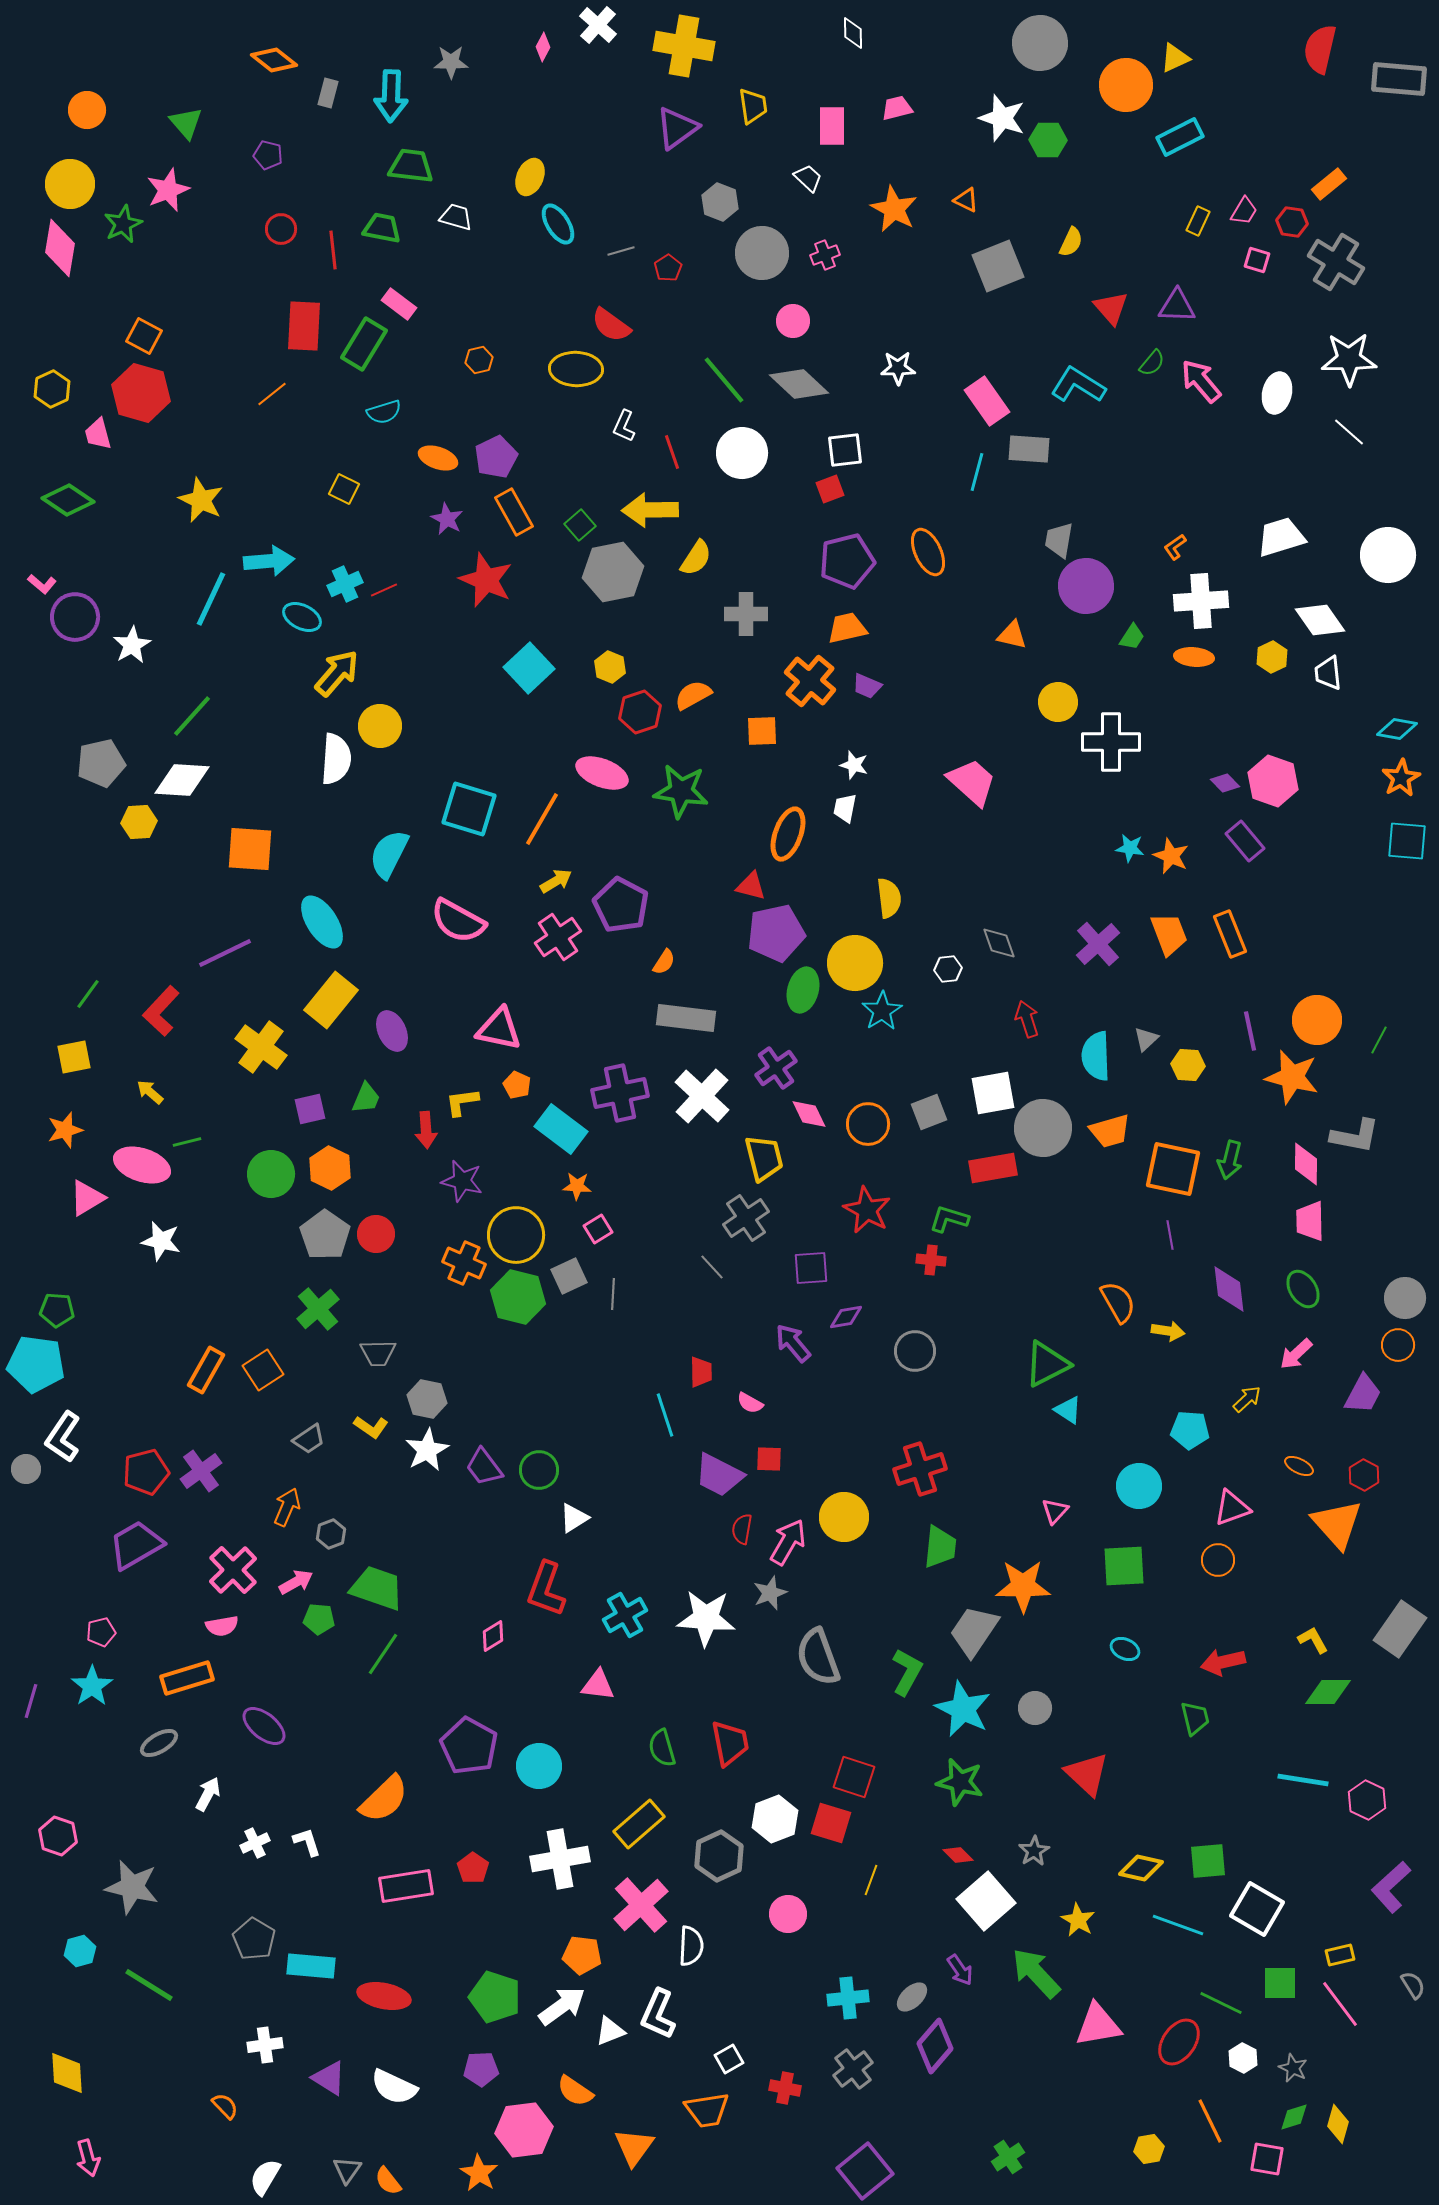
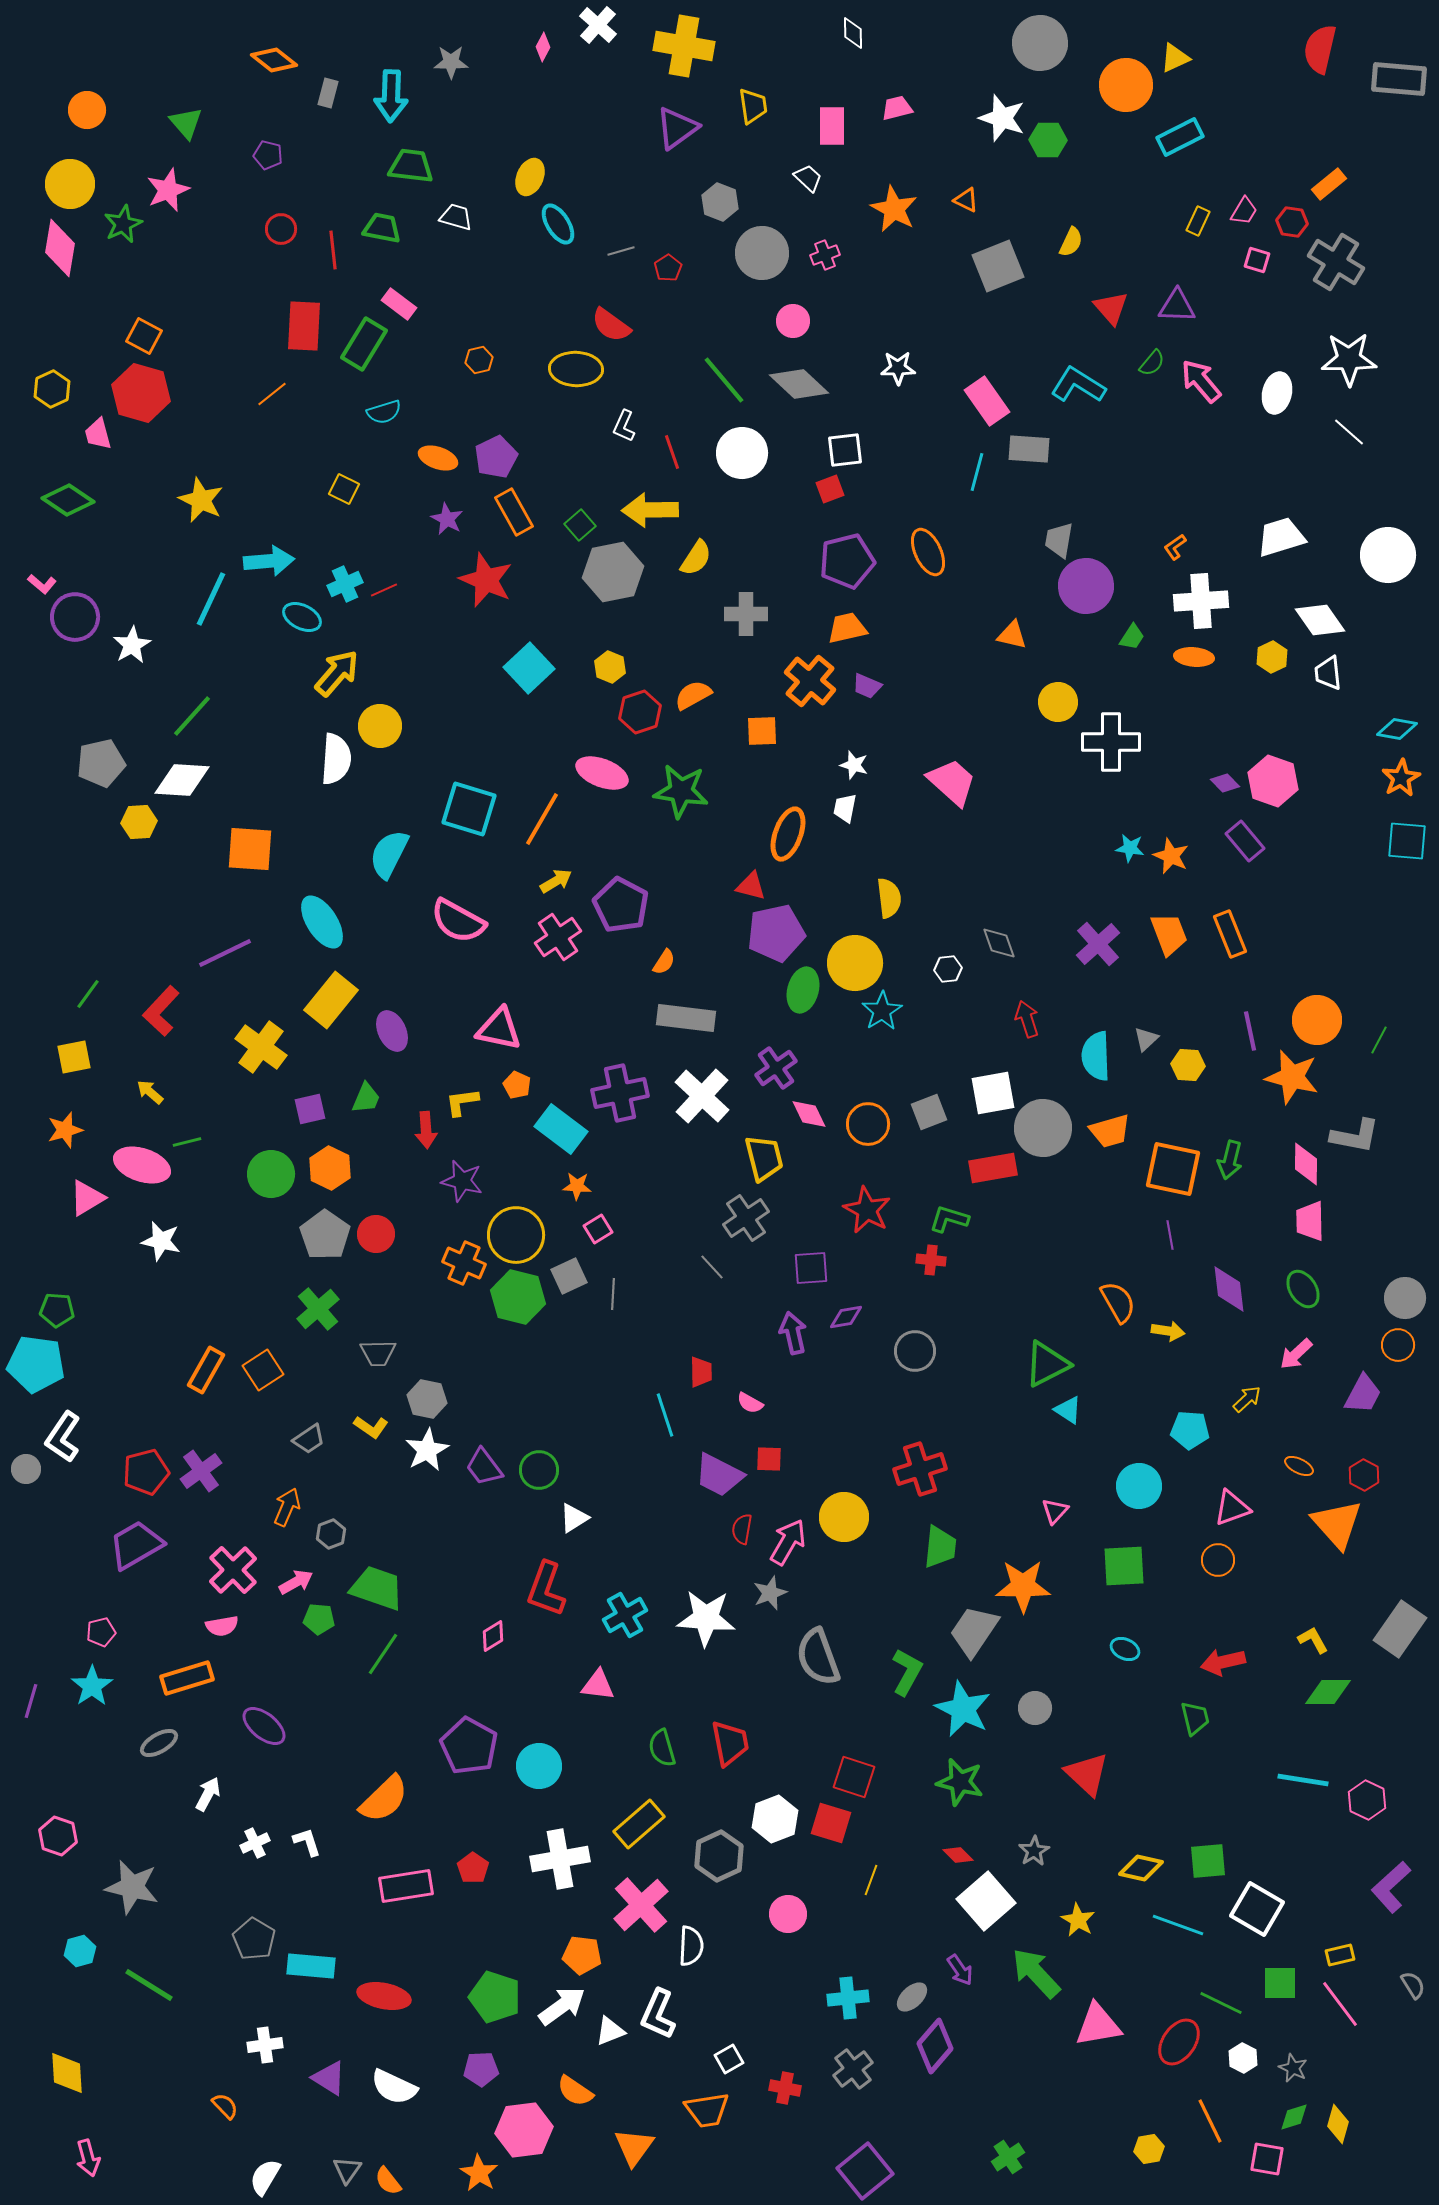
pink trapezoid at (972, 782): moved 20 px left
purple arrow at (793, 1343): moved 10 px up; rotated 27 degrees clockwise
